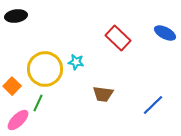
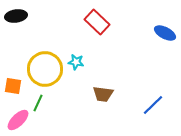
red rectangle: moved 21 px left, 16 px up
orange square: moved 1 px right; rotated 36 degrees counterclockwise
